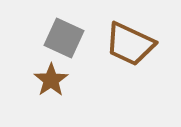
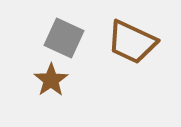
brown trapezoid: moved 2 px right, 2 px up
